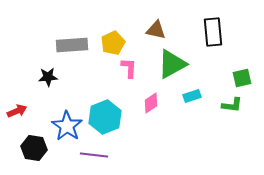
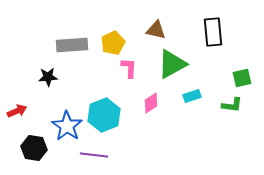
cyan hexagon: moved 1 px left, 2 px up
